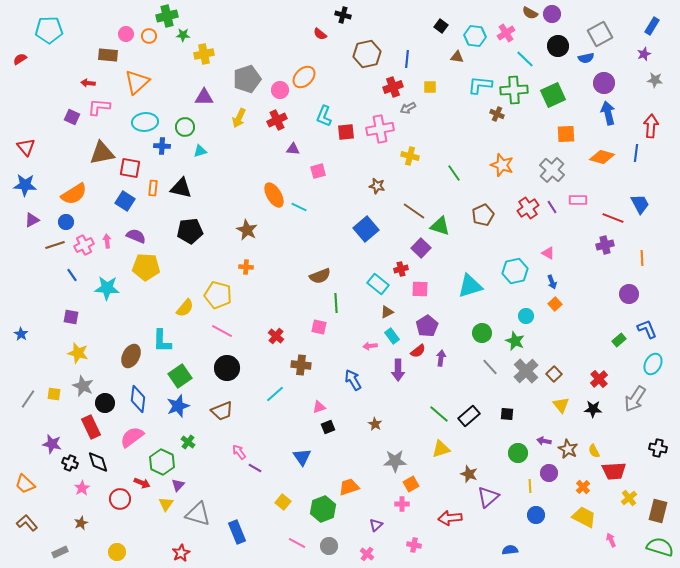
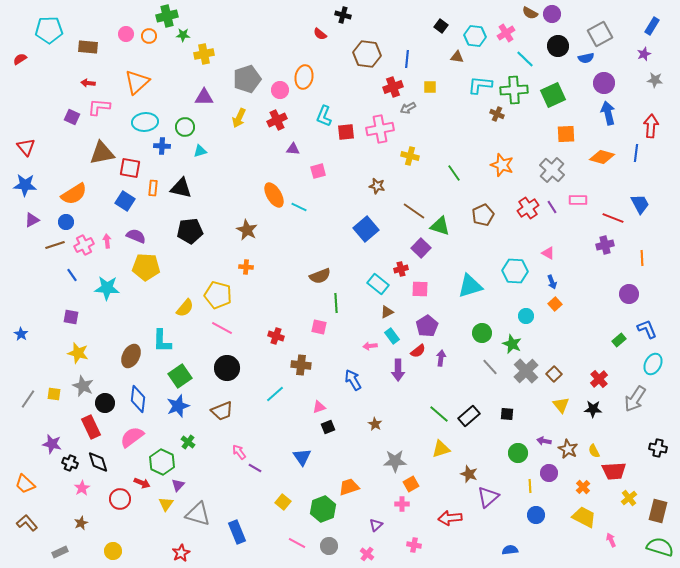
brown hexagon at (367, 54): rotated 20 degrees clockwise
brown rectangle at (108, 55): moved 20 px left, 8 px up
orange ellipse at (304, 77): rotated 35 degrees counterclockwise
cyan hexagon at (515, 271): rotated 15 degrees clockwise
pink line at (222, 331): moved 3 px up
red cross at (276, 336): rotated 21 degrees counterclockwise
green star at (515, 341): moved 3 px left, 3 px down
yellow circle at (117, 552): moved 4 px left, 1 px up
